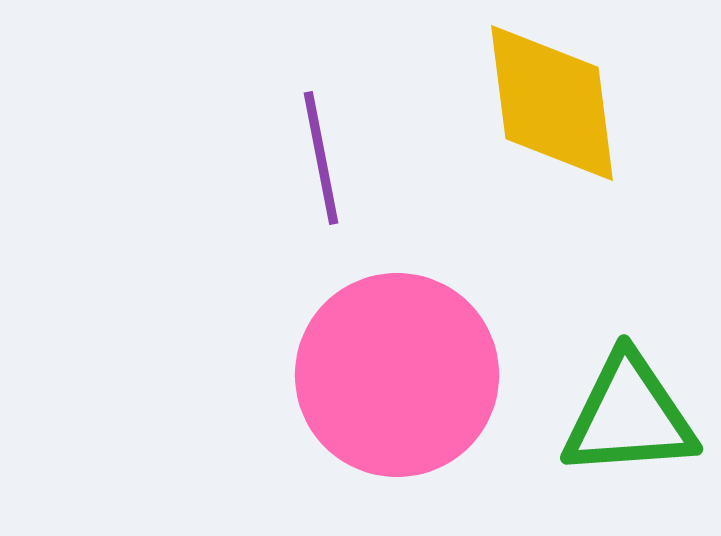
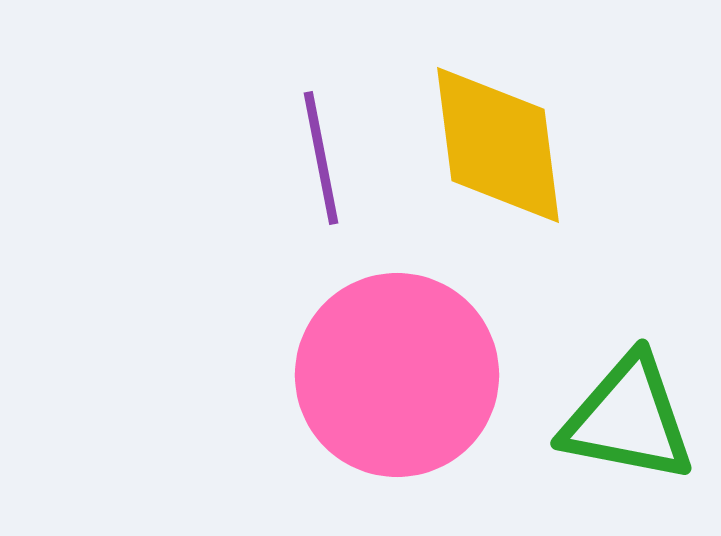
yellow diamond: moved 54 px left, 42 px down
green triangle: moved 1 px left, 3 px down; rotated 15 degrees clockwise
